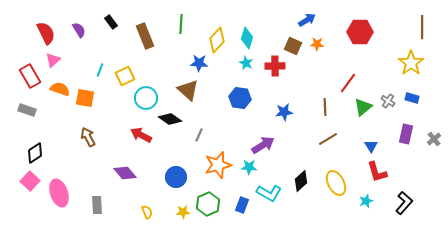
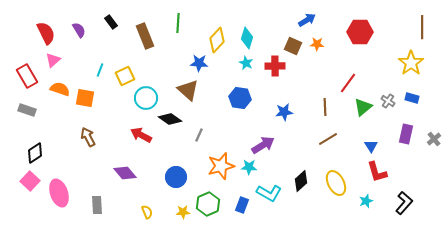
green line at (181, 24): moved 3 px left, 1 px up
red rectangle at (30, 76): moved 3 px left
orange star at (218, 165): moved 3 px right, 1 px down
